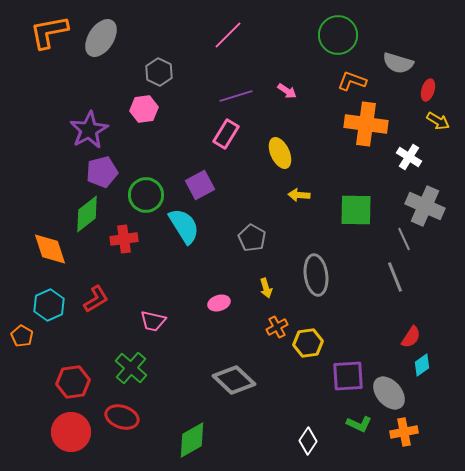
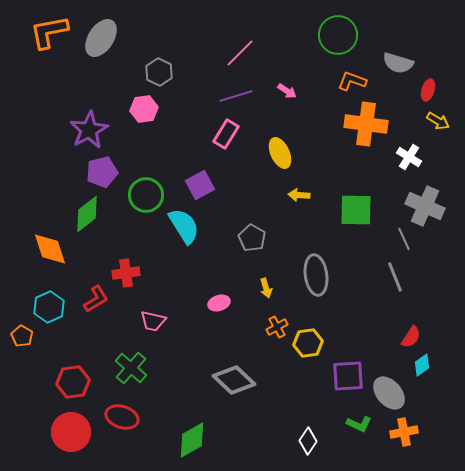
pink line at (228, 35): moved 12 px right, 18 px down
red cross at (124, 239): moved 2 px right, 34 px down
cyan hexagon at (49, 305): moved 2 px down
